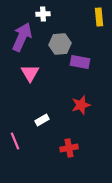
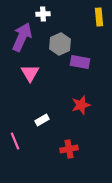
gray hexagon: rotated 20 degrees counterclockwise
red cross: moved 1 px down
